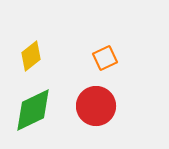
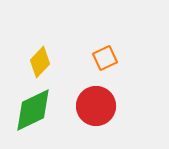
yellow diamond: moved 9 px right, 6 px down; rotated 8 degrees counterclockwise
